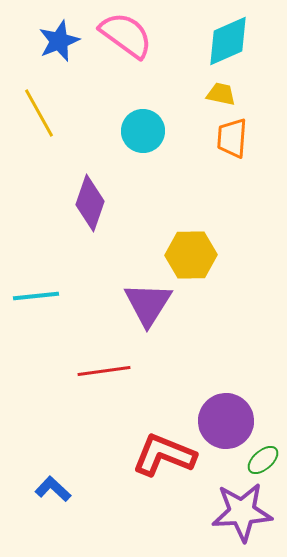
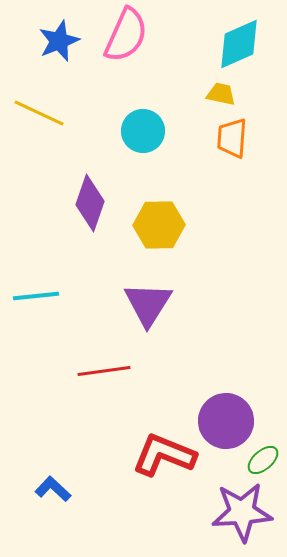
pink semicircle: rotated 78 degrees clockwise
cyan diamond: moved 11 px right, 3 px down
yellow line: rotated 36 degrees counterclockwise
yellow hexagon: moved 32 px left, 30 px up
